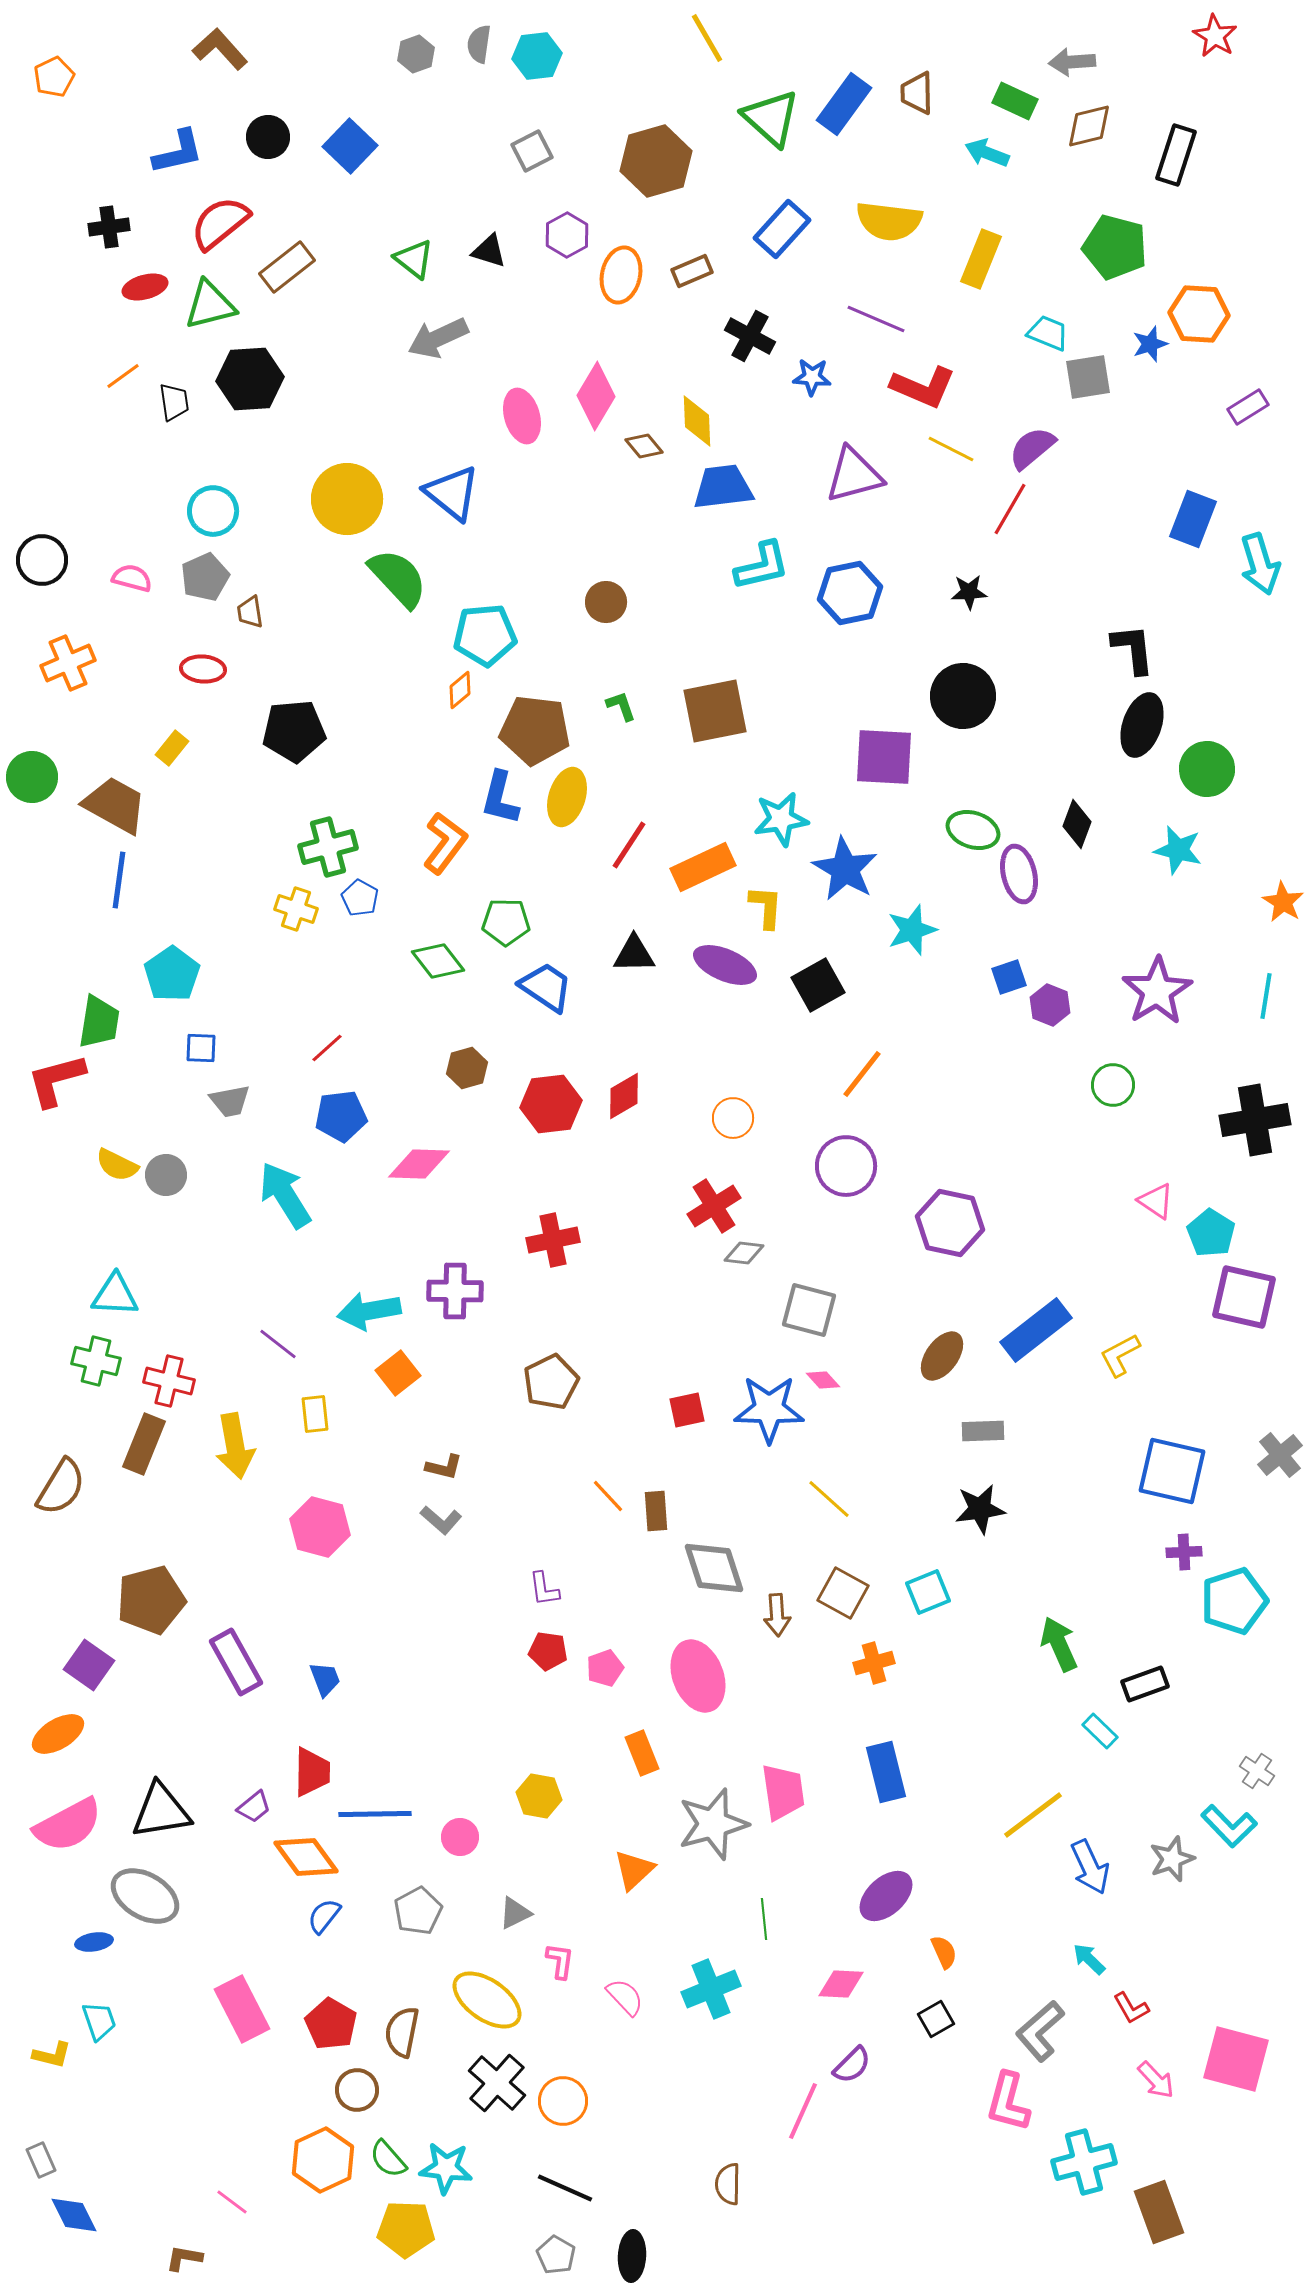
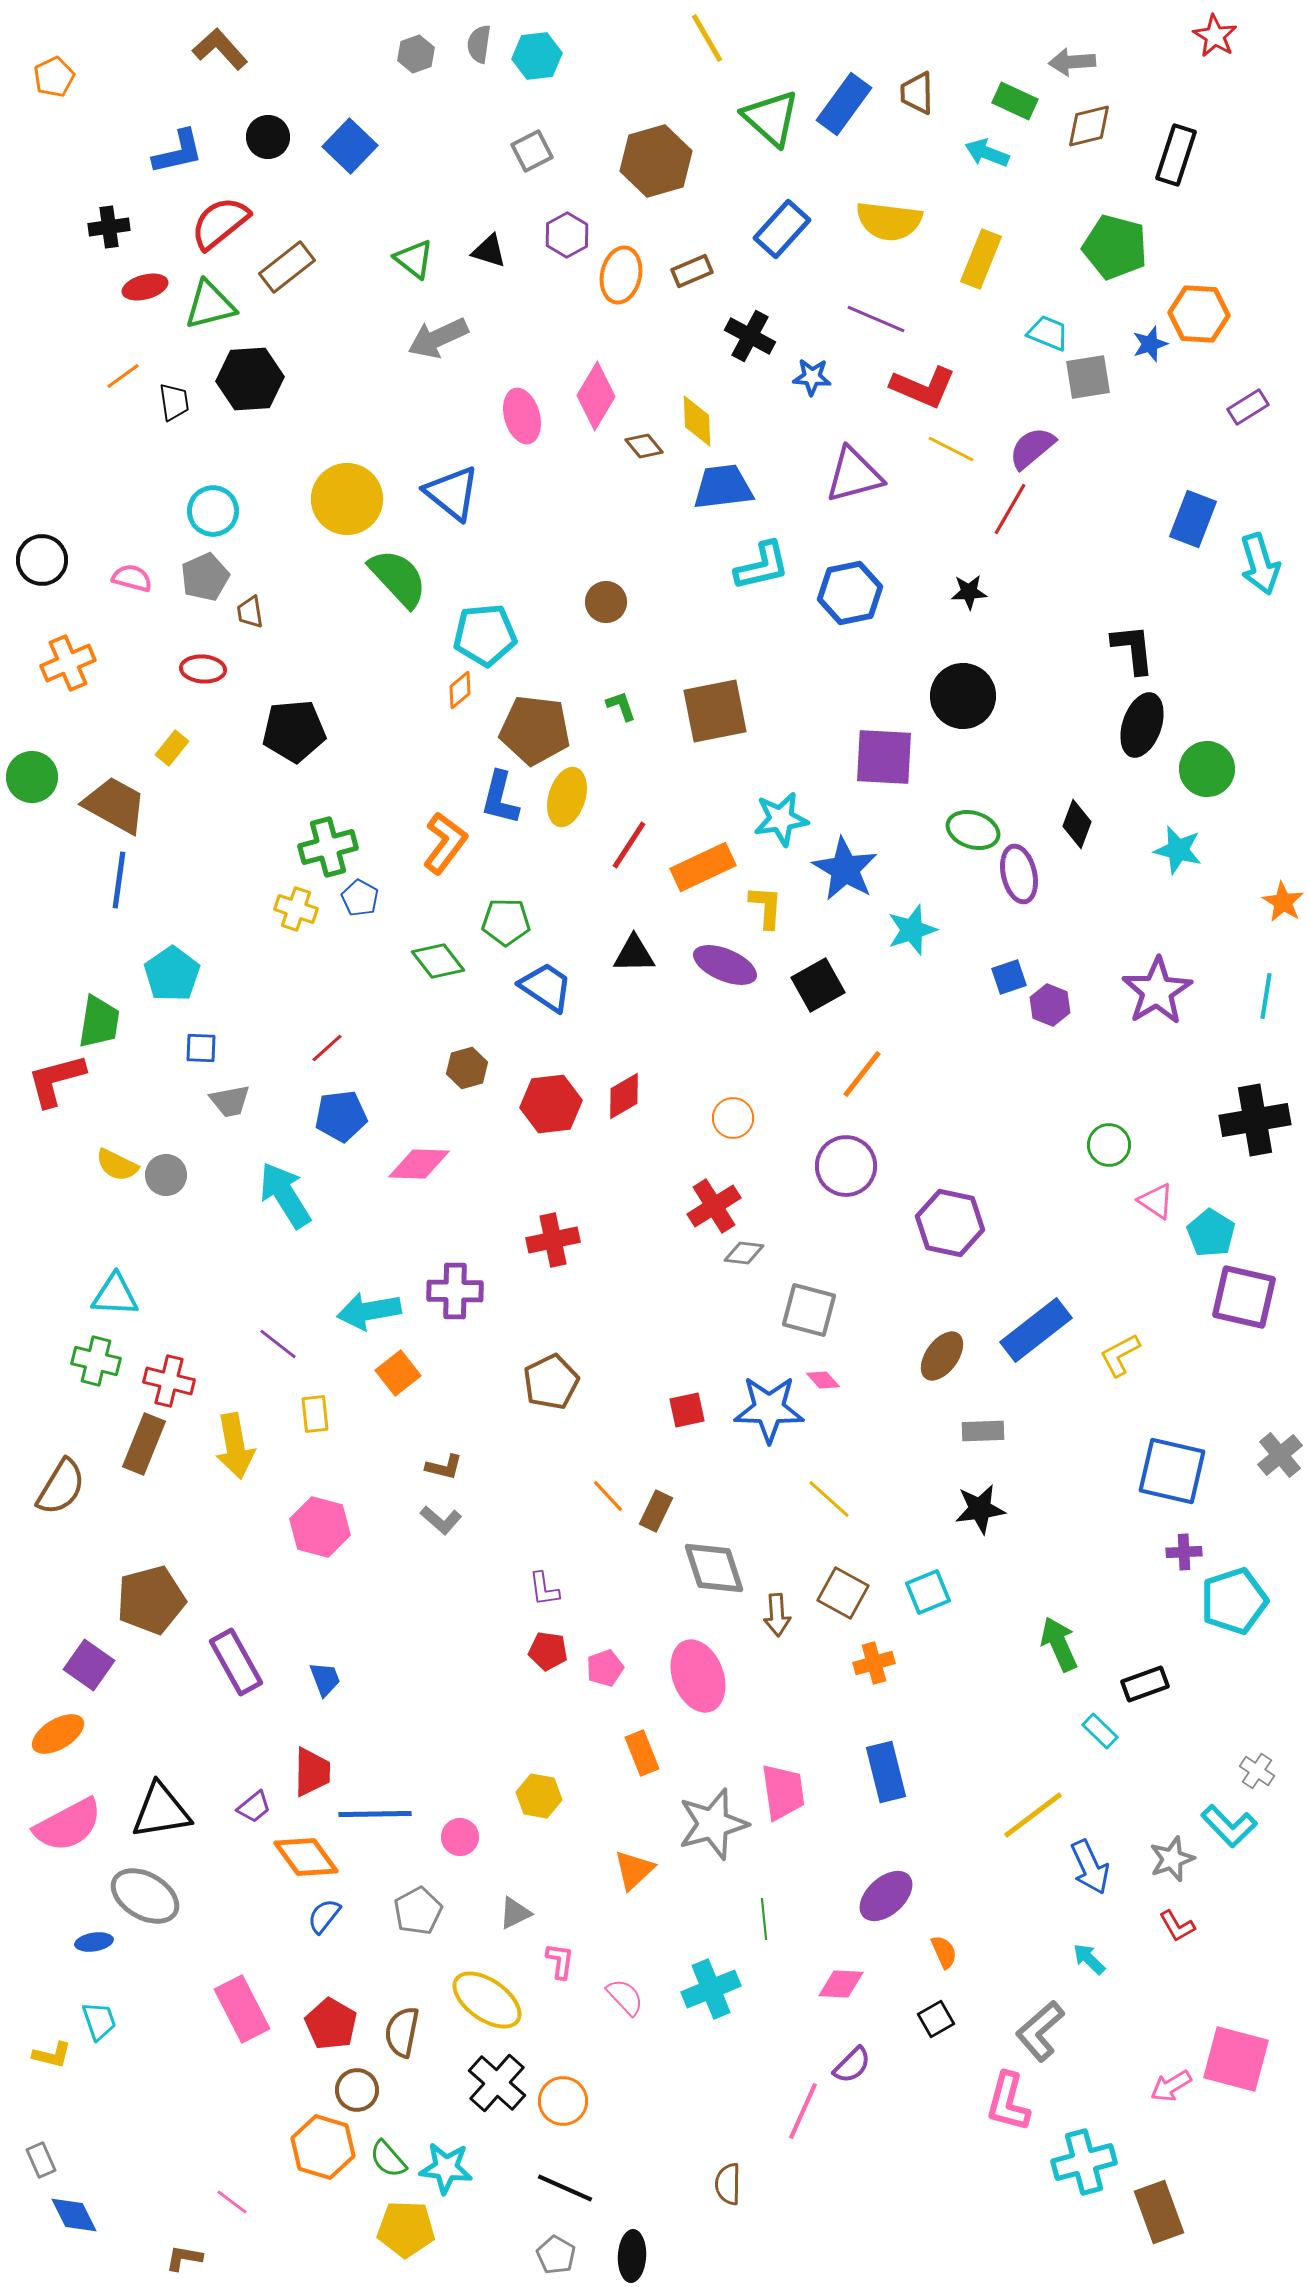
green circle at (1113, 1085): moved 4 px left, 60 px down
brown rectangle at (656, 1511): rotated 30 degrees clockwise
red L-shape at (1131, 2008): moved 46 px right, 82 px up
pink arrow at (1156, 2080): moved 15 px right, 6 px down; rotated 102 degrees clockwise
orange hexagon at (323, 2160): moved 13 px up; rotated 18 degrees counterclockwise
